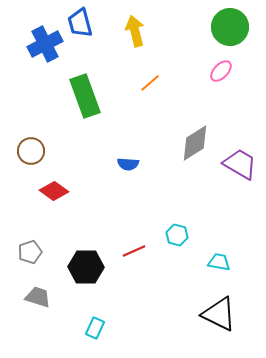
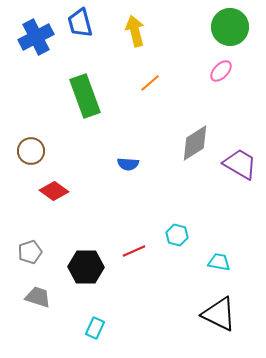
blue cross: moved 9 px left, 7 px up
